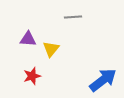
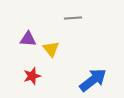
gray line: moved 1 px down
yellow triangle: rotated 18 degrees counterclockwise
blue arrow: moved 10 px left
